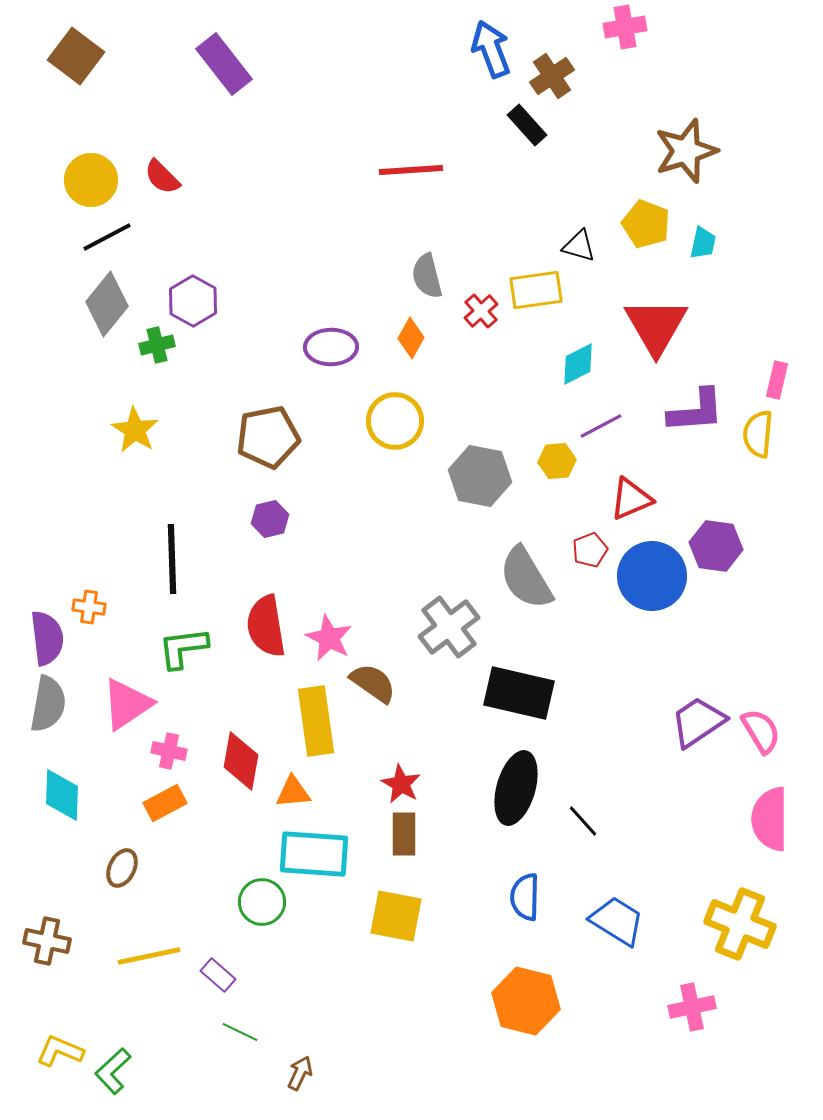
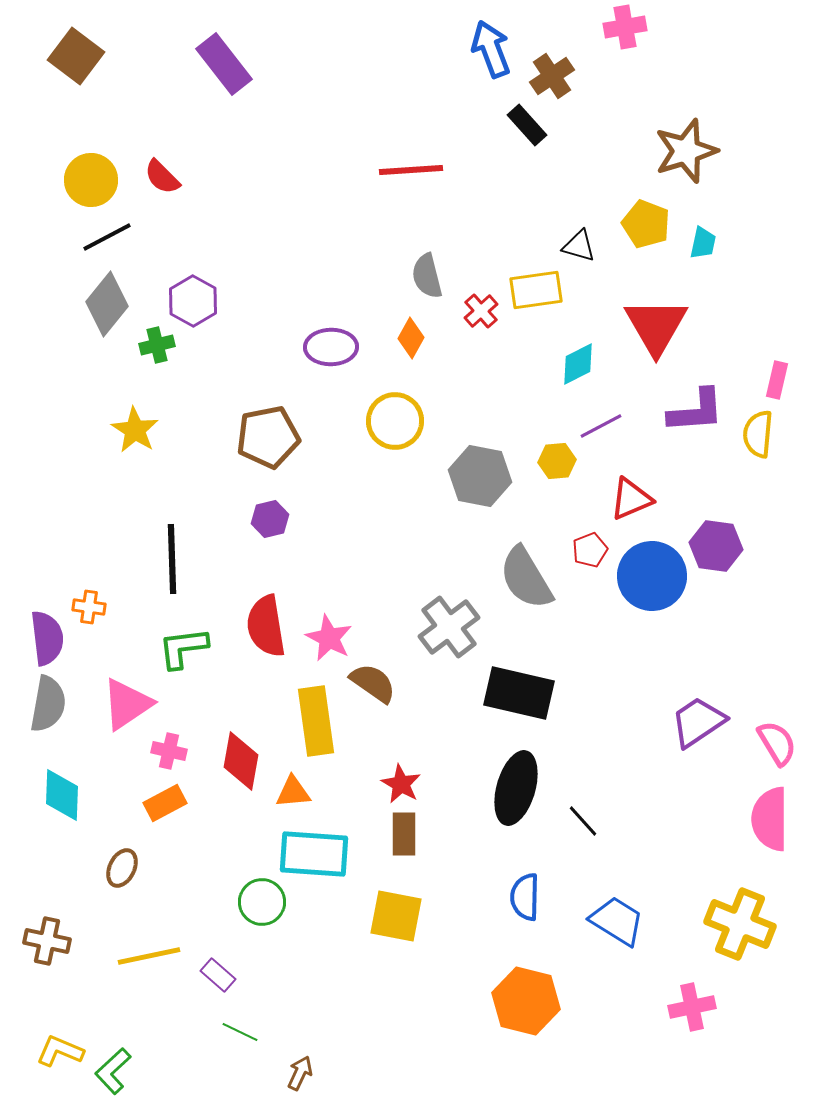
pink semicircle at (761, 731): moved 16 px right, 12 px down
